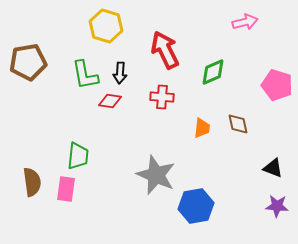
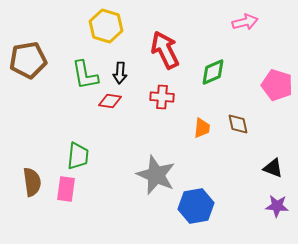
brown pentagon: moved 2 px up
